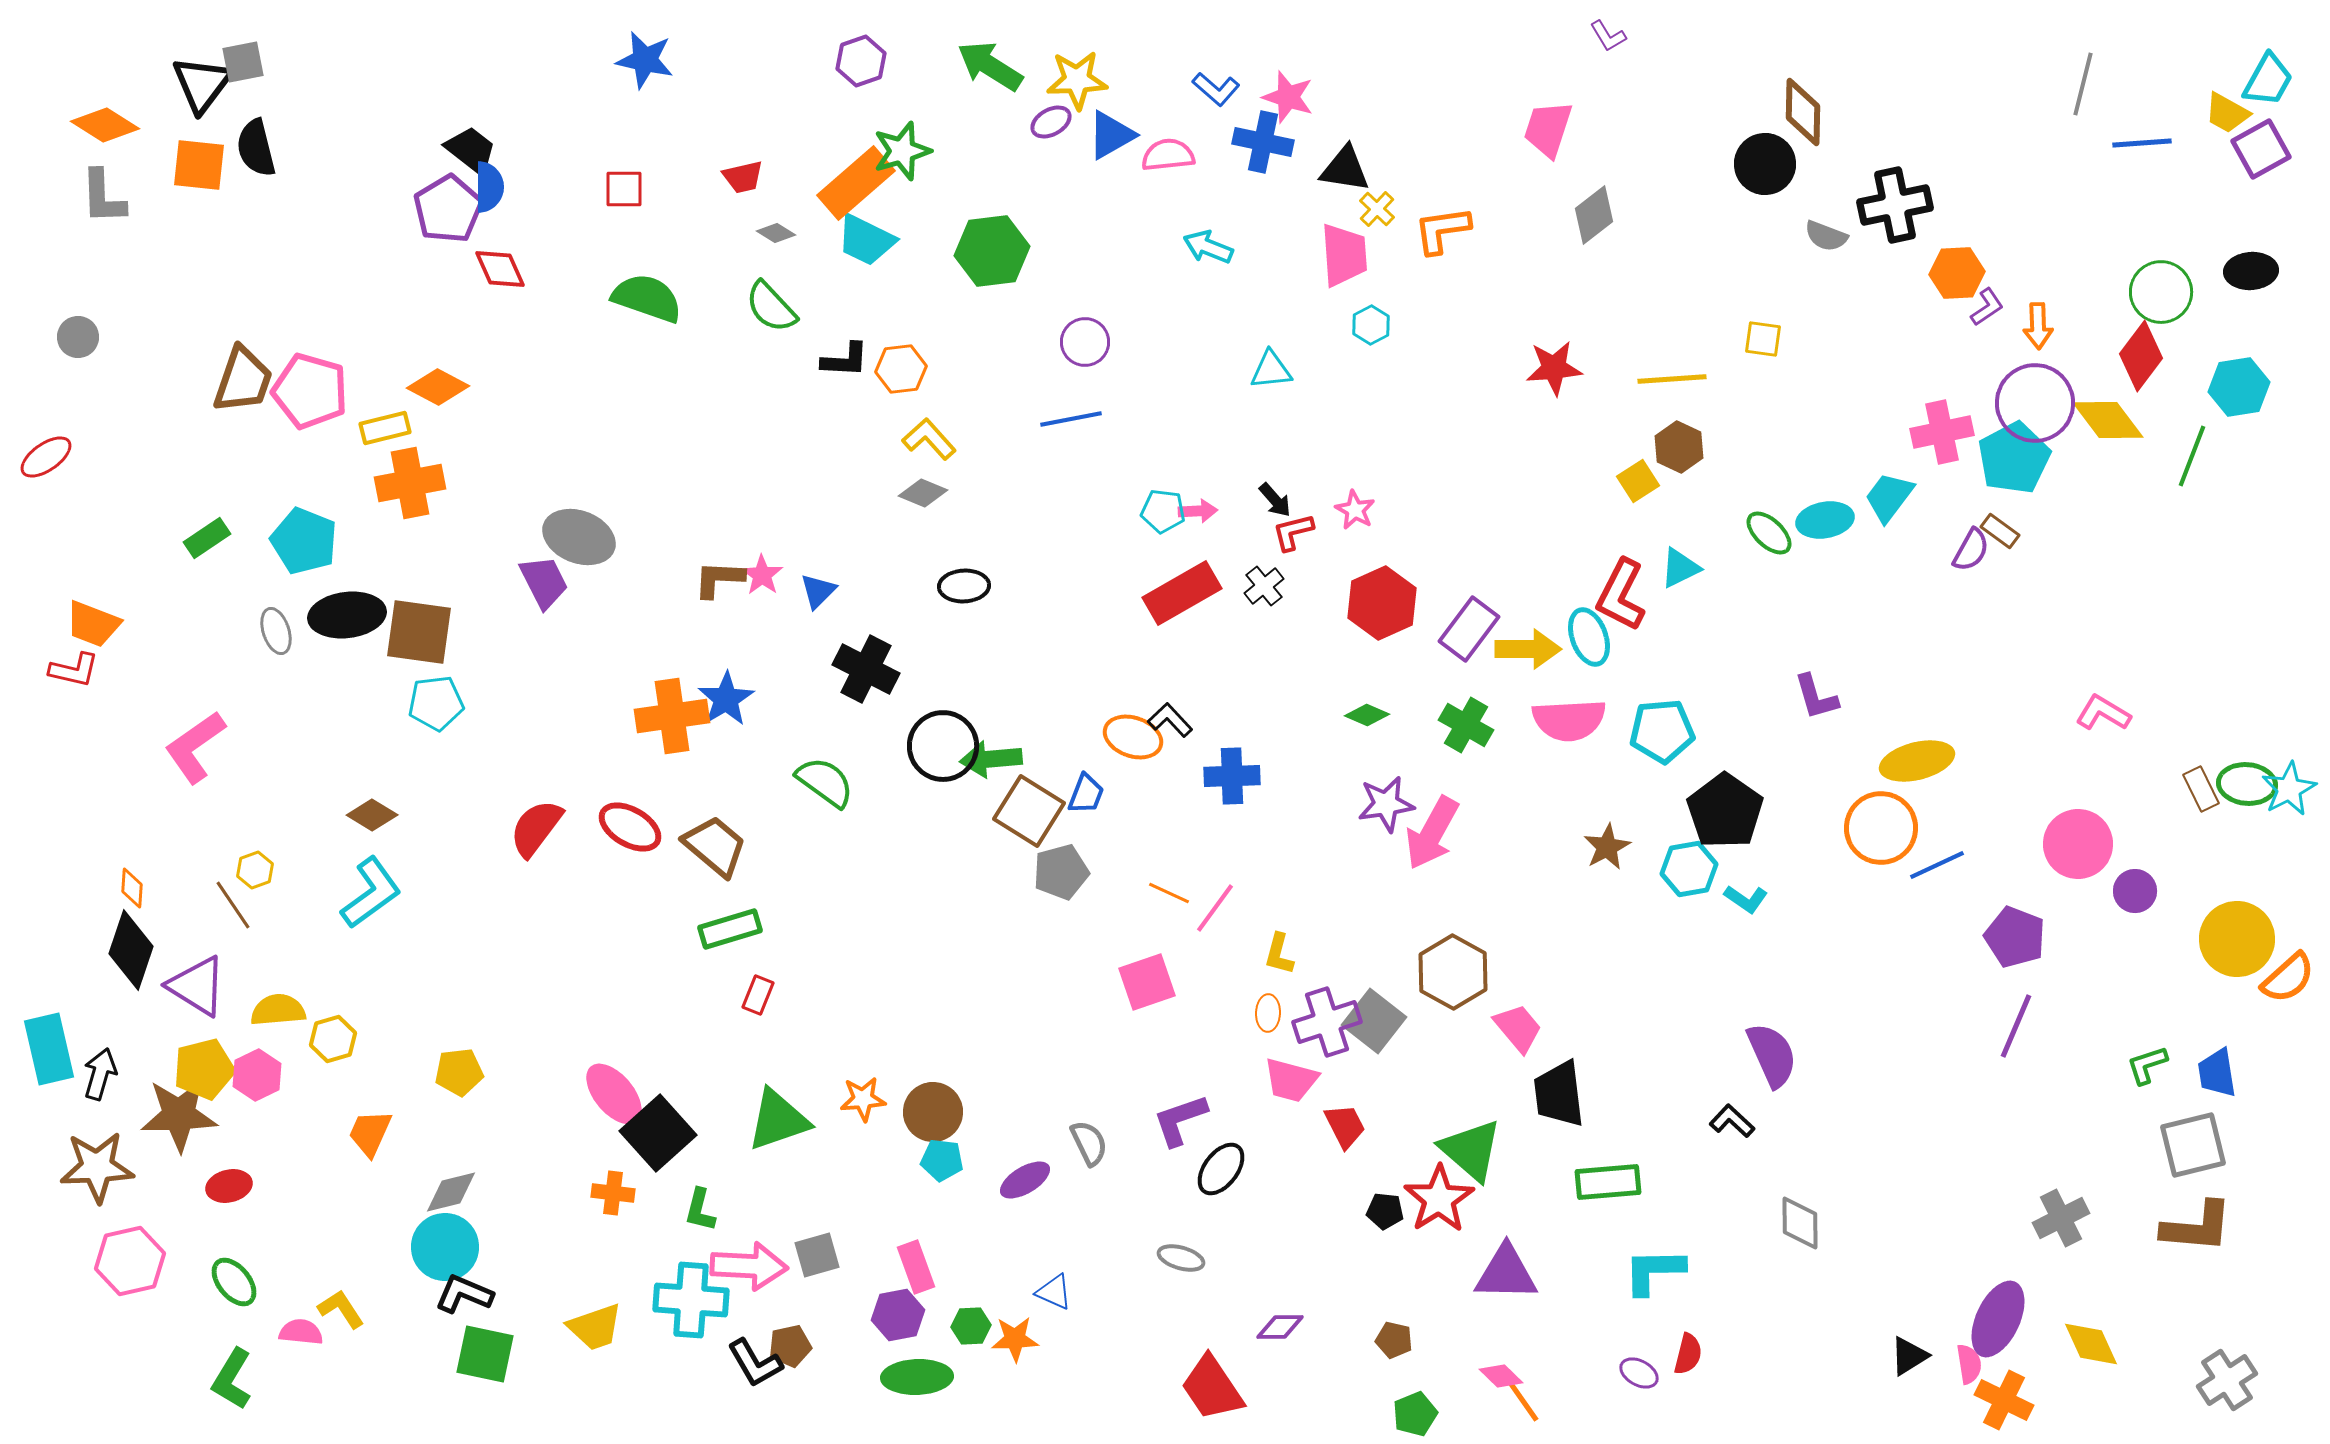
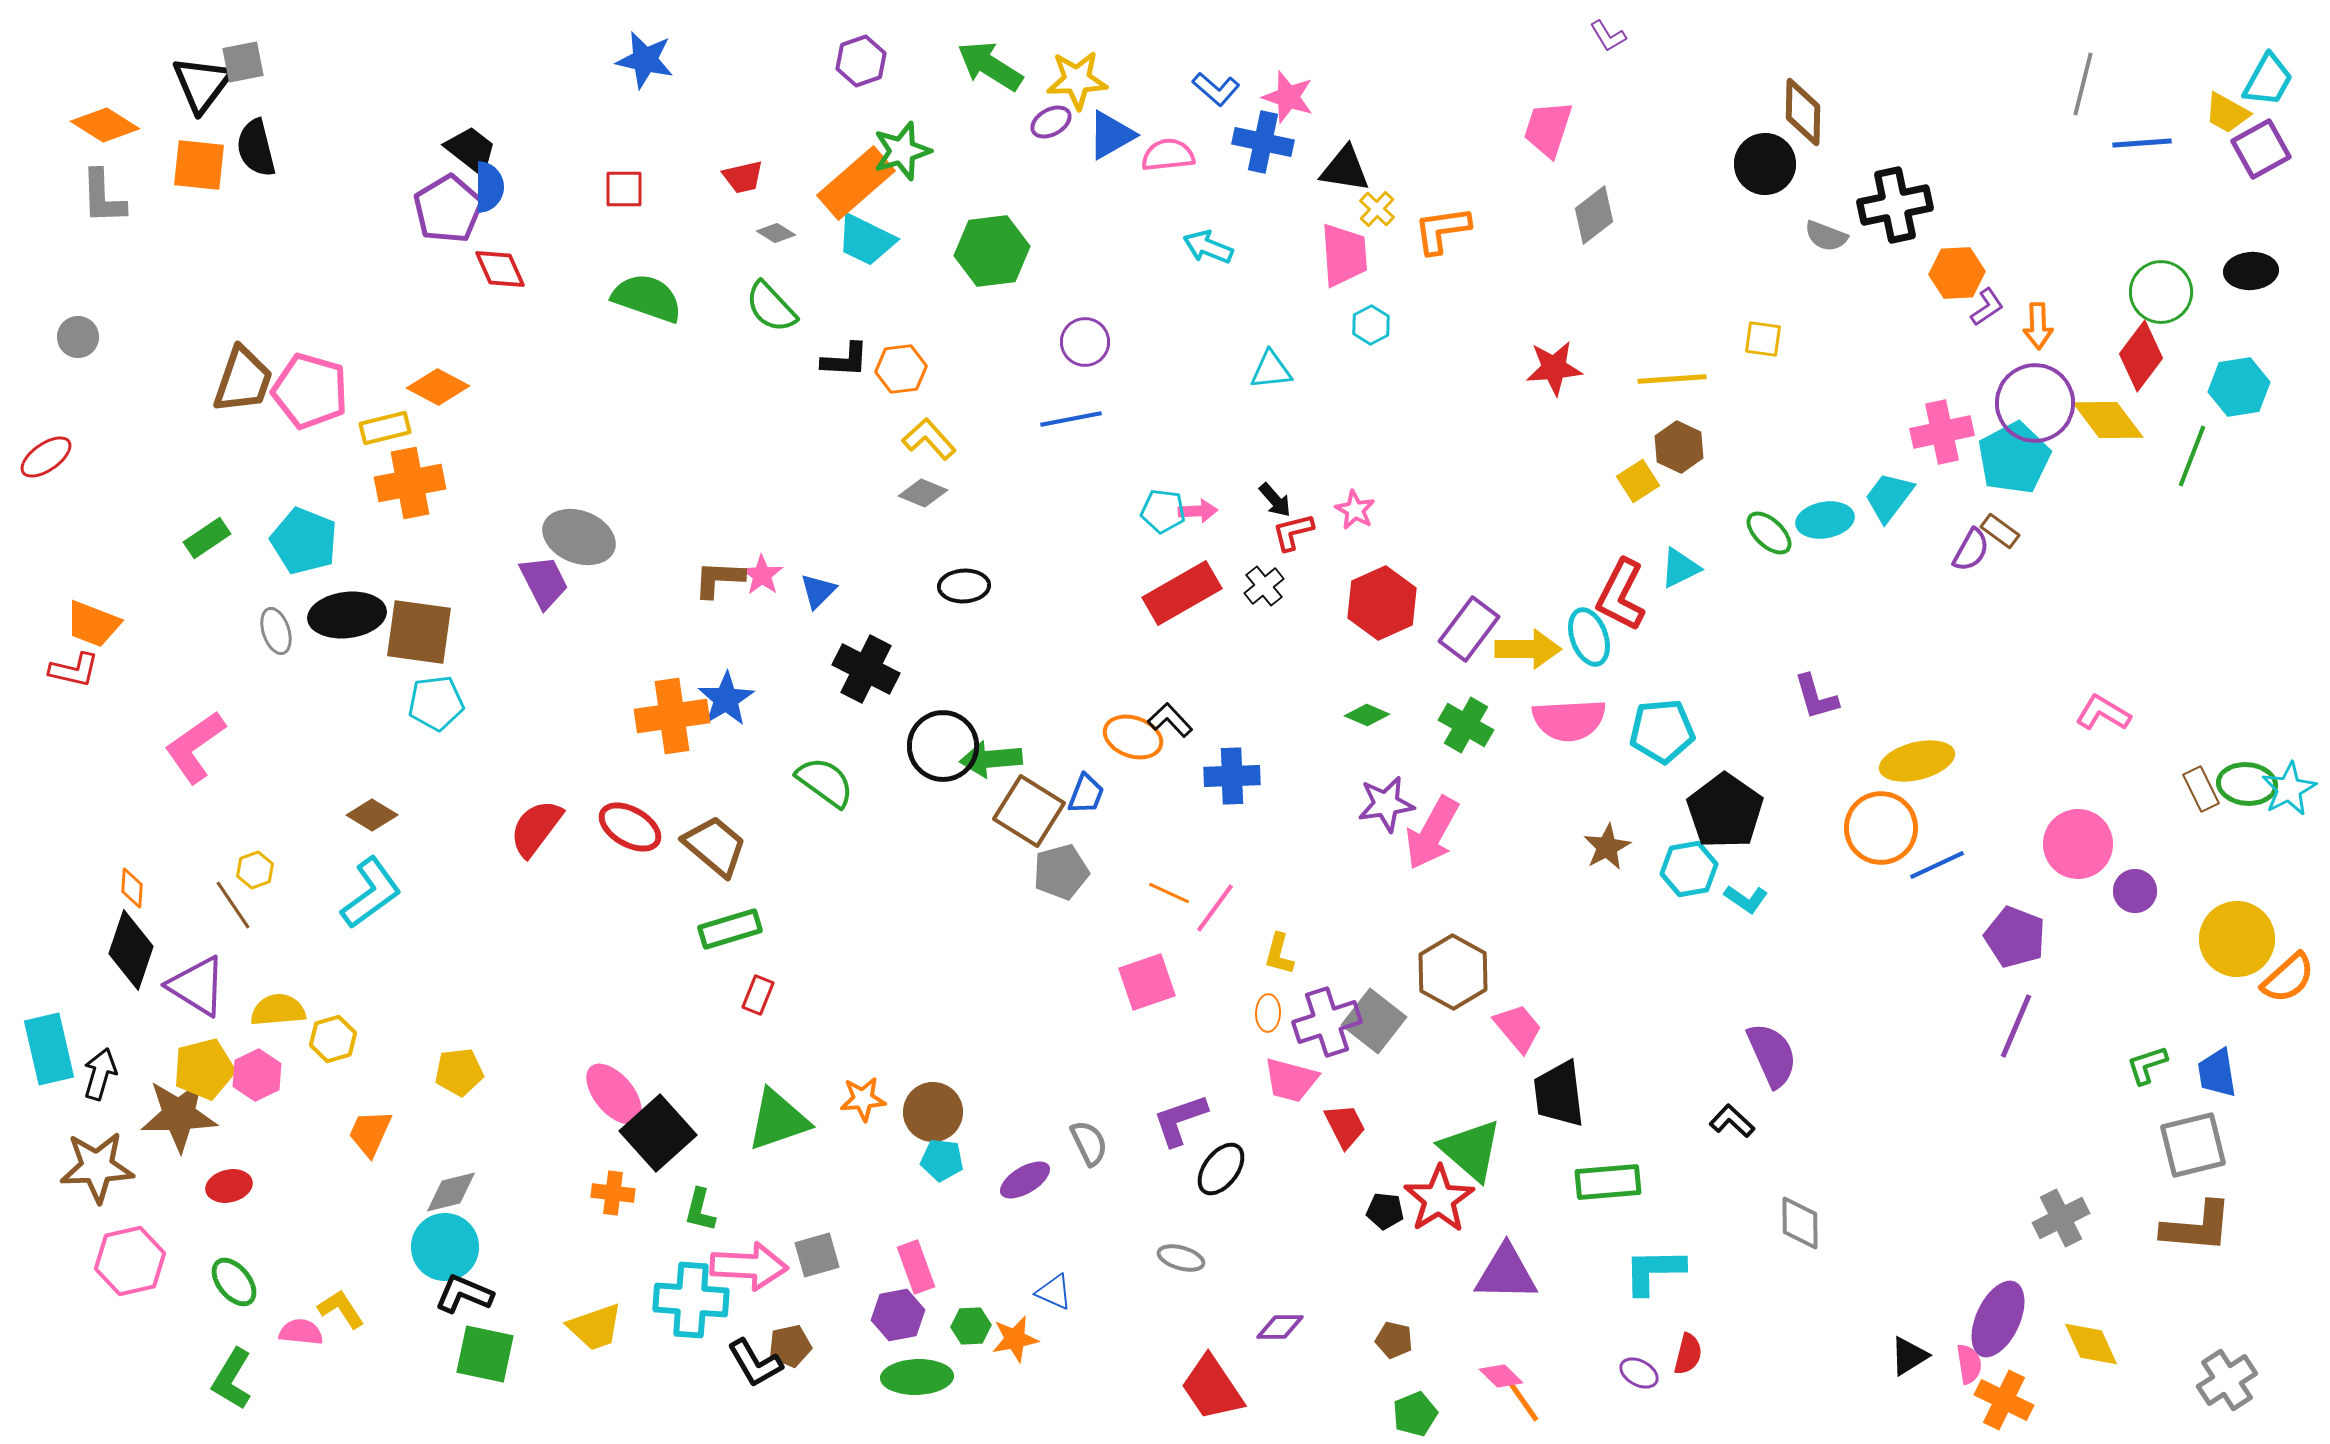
orange star at (1015, 1339): rotated 9 degrees counterclockwise
